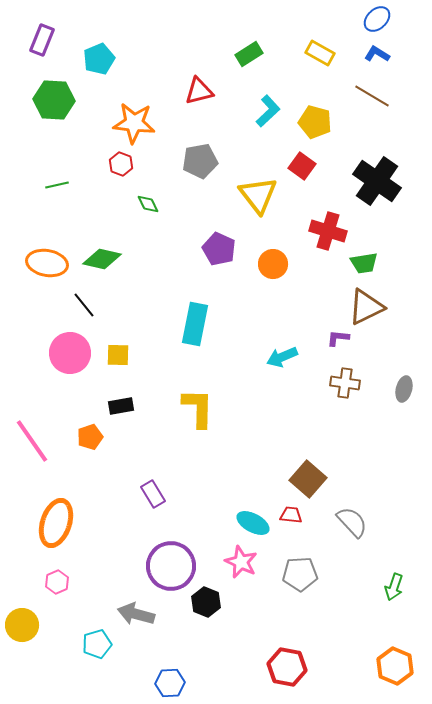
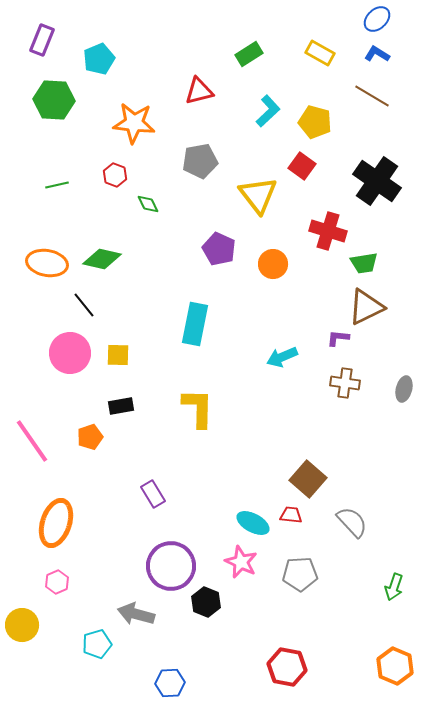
red hexagon at (121, 164): moved 6 px left, 11 px down
